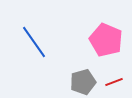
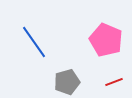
gray pentagon: moved 16 px left
